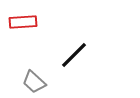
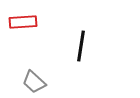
black line: moved 7 px right, 9 px up; rotated 36 degrees counterclockwise
